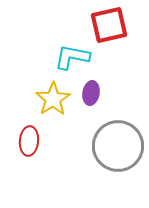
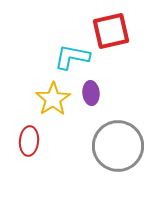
red square: moved 2 px right, 6 px down
purple ellipse: rotated 15 degrees counterclockwise
